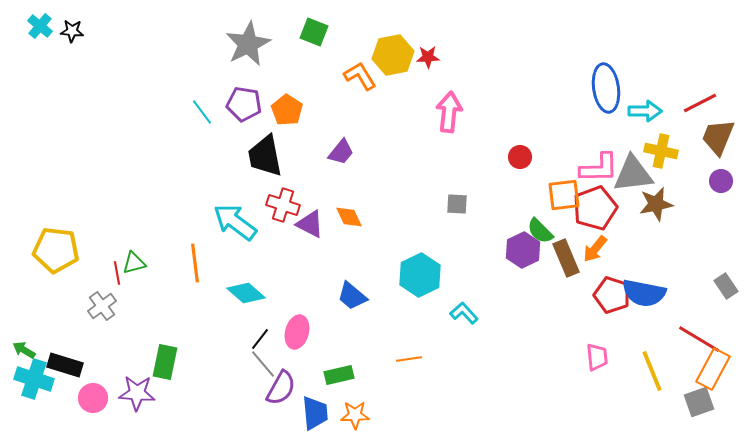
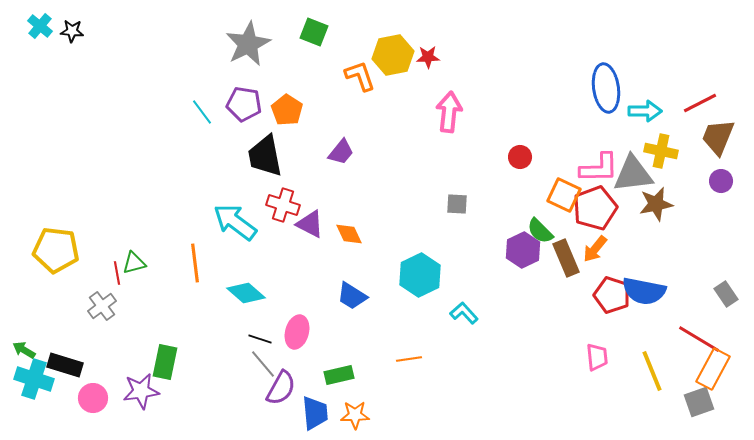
orange L-shape at (360, 76): rotated 12 degrees clockwise
orange square at (564, 195): rotated 32 degrees clockwise
orange diamond at (349, 217): moved 17 px down
gray rectangle at (726, 286): moved 8 px down
blue semicircle at (644, 293): moved 2 px up
blue trapezoid at (352, 296): rotated 8 degrees counterclockwise
black line at (260, 339): rotated 70 degrees clockwise
purple star at (137, 393): moved 4 px right, 2 px up; rotated 12 degrees counterclockwise
